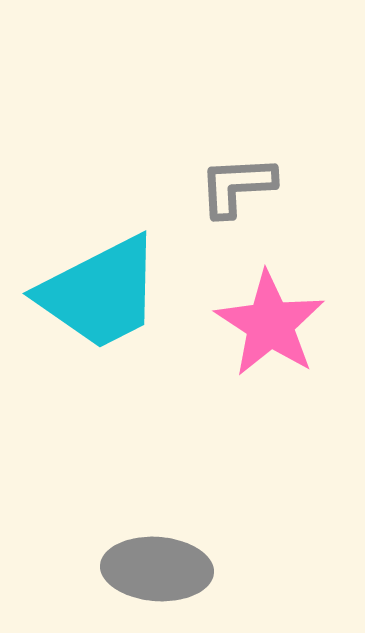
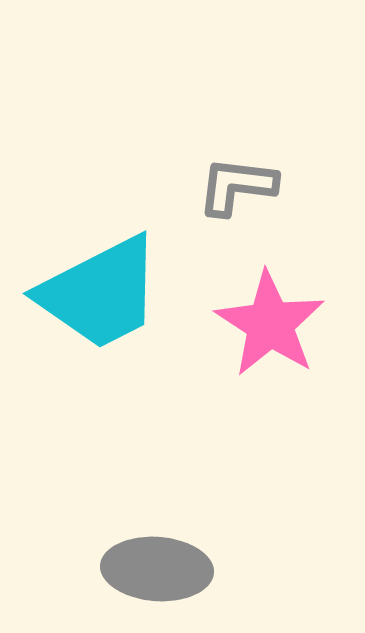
gray L-shape: rotated 10 degrees clockwise
